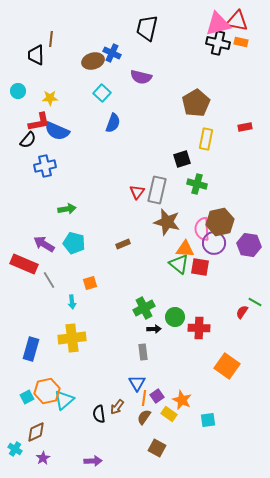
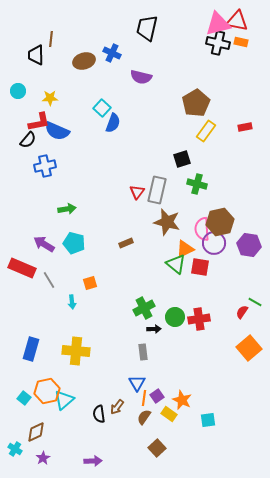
brown ellipse at (93, 61): moved 9 px left
cyan square at (102, 93): moved 15 px down
yellow rectangle at (206, 139): moved 8 px up; rotated 25 degrees clockwise
brown rectangle at (123, 244): moved 3 px right, 1 px up
orange triangle at (185, 249): rotated 30 degrees counterclockwise
red rectangle at (24, 264): moved 2 px left, 4 px down
green triangle at (179, 264): moved 3 px left
red cross at (199, 328): moved 9 px up; rotated 10 degrees counterclockwise
yellow cross at (72, 338): moved 4 px right, 13 px down; rotated 12 degrees clockwise
orange square at (227, 366): moved 22 px right, 18 px up; rotated 15 degrees clockwise
cyan square at (27, 397): moved 3 px left, 1 px down; rotated 24 degrees counterclockwise
brown square at (157, 448): rotated 18 degrees clockwise
